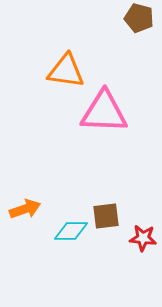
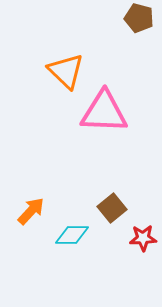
orange triangle: rotated 36 degrees clockwise
orange arrow: moved 6 px right, 2 px down; rotated 28 degrees counterclockwise
brown square: moved 6 px right, 8 px up; rotated 32 degrees counterclockwise
cyan diamond: moved 1 px right, 4 px down
red star: rotated 8 degrees counterclockwise
